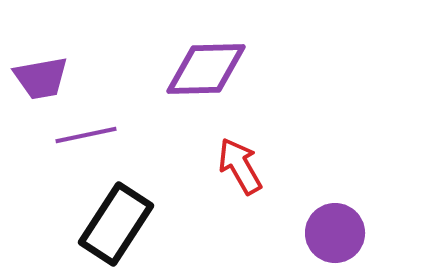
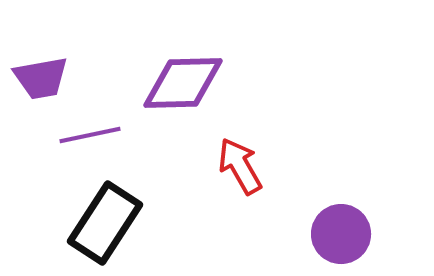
purple diamond: moved 23 px left, 14 px down
purple line: moved 4 px right
black rectangle: moved 11 px left, 1 px up
purple circle: moved 6 px right, 1 px down
